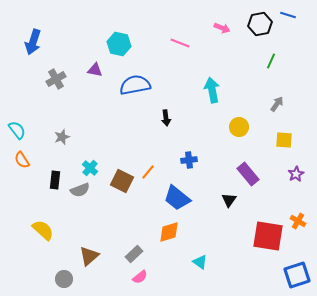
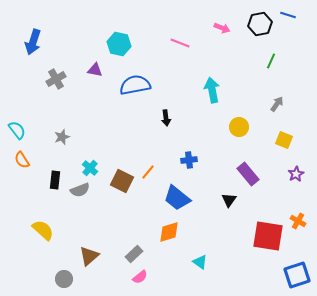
yellow square: rotated 18 degrees clockwise
